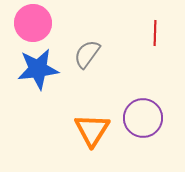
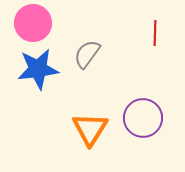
orange triangle: moved 2 px left, 1 px up
